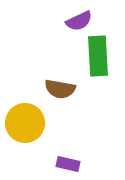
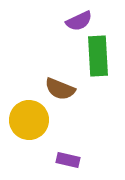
brown semicircle: rotated 12 degrees clockwise
yellow circle: moved 4 px right, 3 px up
purple rectangle: moved 4 px up
